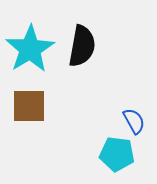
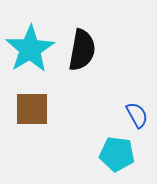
black semicircle: moved 4 px down
brown square: moved 3 px right, 3 px down
blue semicircle: moved 3 px right, 6 px up
